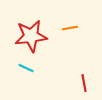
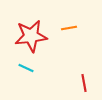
orange line: moved 1 px left
